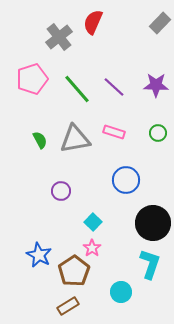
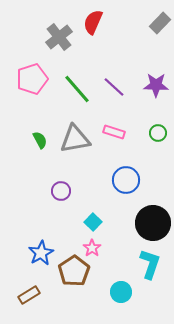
blue star: moved 2 px right, 2 px up; rotated 15 degrees clockwise
brown rectangle: moved 39 px left, 11 px up
